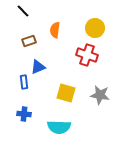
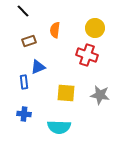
yellow square: rotated 12 degrees counterclockwise
